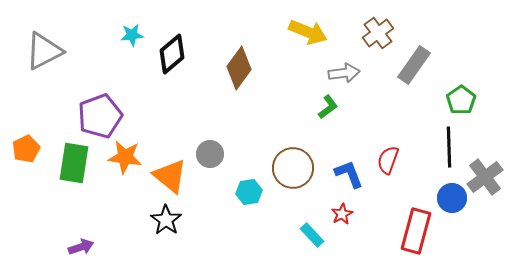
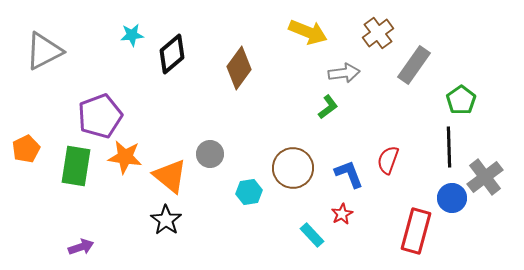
green rectangle: moved 2 px right, 3 px down
